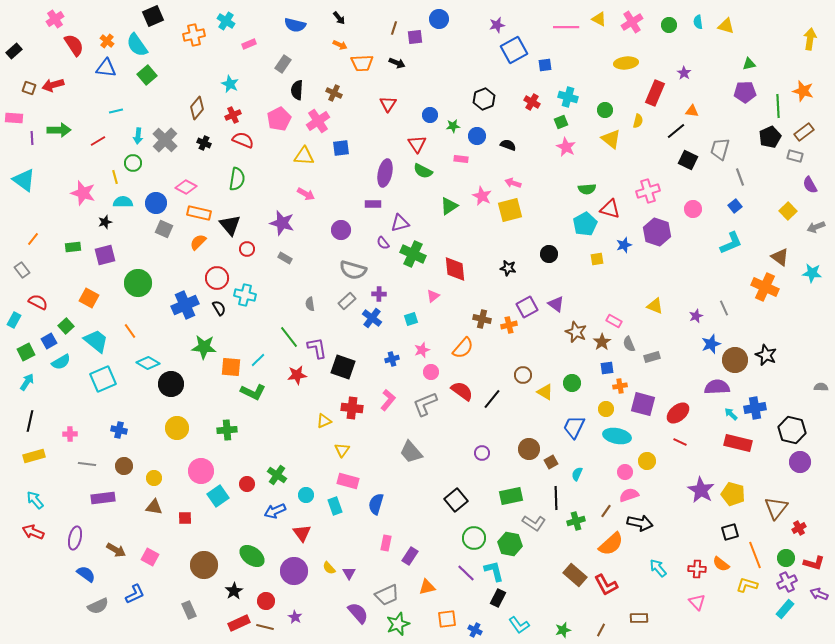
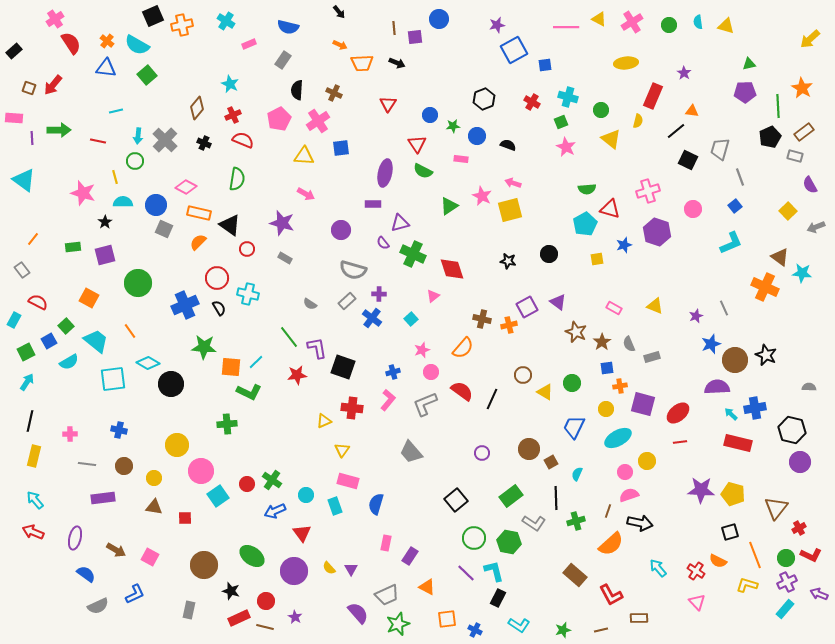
black arrow at (339, 18): moved 6 px up
blue semicircle at (295, 25): moved 7 px left, 2 px down
brown line at (394, 28): rotated 24 degrees counterclockwise
orange cross at (194, 35): moved 12 px left, 10 px up
yellow arrow at (810, 39): rotated 140 degrees counterclockwise
red semicircle at (74, 45): moved 3 px left, 2 px up
cyan semicircle at (137, 45): rotated 25 degrees counterclockwise
gray rectangle at (283, 64): moved 4 px up
red arrow at (53, 85): rotated 35 degrees counterclockwise
orange star at (803, 91): moved 1 px left, 3 px up; rotated 15 degrees clockwise
red rectangle at (655, 93): moved 2 px left, 3 px down
green circle at (605, 110): moved 4 px left
red line at (98, 141): rotated 42 degrees clockwise
green circle at (133, 163): moved 2 px right, 2 px up
blue circle at (156, 203): moved 2 px down
black star at (105, 222): rotated 16 degrees counterclockwise
black triangle at (230, 225): rotated 15 degrees counterclockwise
black star at (508, 268): moved 7 px up
red diamond at (455, 269): moved 3 px left; rotated 12 degrees counterclockwise
cyan star at (812, 273): moved 10 px left
cyan cross at (245, 295): moved 3 px right, 1 px up
gray semicircle at (310, 304): rotated 48 degrees counterclockwise
purple triangle at (556, 304): moved 2 px right, 2 px up
cyan square at (411, 319): rotated 24 degrees counterclockwise
pink rectangle at (614, 321): moved 13 px up
blue cross at (392, 359): moved 1 px right, 13 px down
cyan line at (258, 360): moved 2 px left, 2 px down
cyan semicircle at (61, 362): moved 8 px right
cyan square at (103, 379): moved 10 px right; rotated 16 degrees clockwise
gray semicircle at (821, 387): moved 12 px left
green L-shape at (253, 392): moved 4 px left
black line at (492, 399): rotated 15 degrees counterclockwise
yellow circle at (177, 428): moved 17 px down
green cross at (227, 430): moved 6 px up
cyan ellipse at (617, 436): moved 1 px right, 2 px down; rotated 40 degrees counterclockwise
red line at (680, 442): rotated 32 degrees counterclockwise
yellow rectangle at (34, 456): rotated 60 degrees counterclockwise
green cross at (277, 475): moved 5 px left, 5 px down
purple star at (701, 490): rotated 28 degrees counterclockwise
green rectangle at (511, 496): rotated 25 degrees counterclockwise
brown line at (606, 511): moved 2 px right; rotated 16 degrees counterclockwise
green hexagon at (510, 544): moved 1 px left, 2 px up
red L-shape at (814, 563): moved 3 px left, 8 px up; rotated 10 degrees clockwise
orange semicircle at (721, 564): moved 3 px left, 3 px up; rotated 12 degrees counterclockwise
red cross at (697, 569): moved 1 px left, 2 px down; rotated 30 degrees clockwise
purple triangle at (349, 573): moved 2 px right, 4 px up
red L-shape at (606, 585): moved 5 px right, 10 px down
orange triangle at (427, 587): rotated 42 degrees clockwise
black star at (234, 591): moved 3 px left; rotated 24 degrees counterclockwise
gray rectangle at (189, 610): rotated 36 degrees clockwise
red rectangle at (239, 623): moved 5 px up
cyan L-shape at (519, 625): rotated 20 degrees counterclockwise
brown line at (601, 630): rotated 48 degrees clockwise
